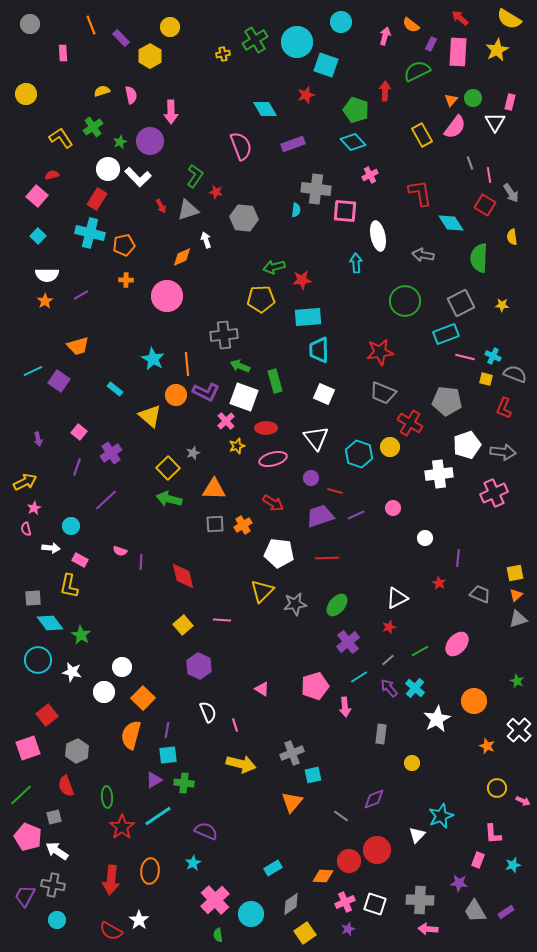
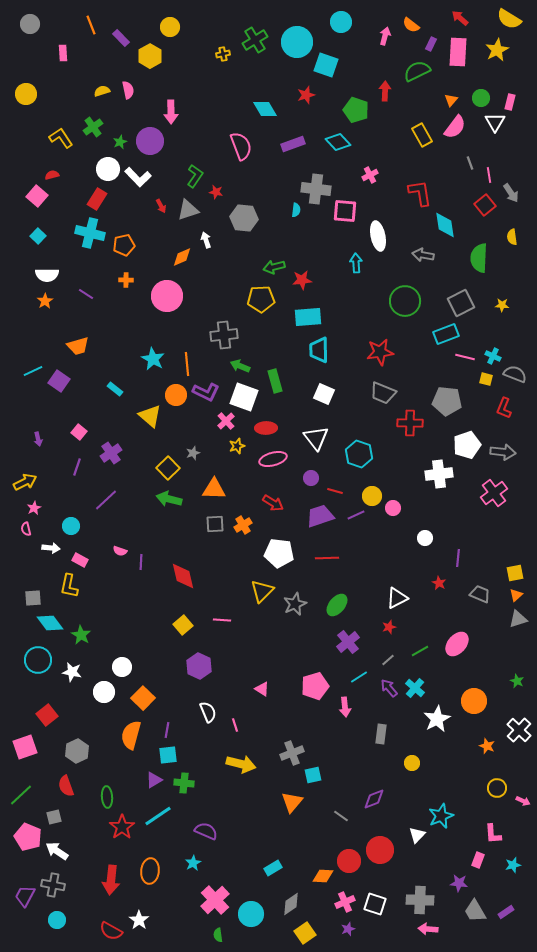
pink semicircle at (131, 95): moved 3 px left, 5 px up
green circle at (473, 98): moved 8 px right
cyan diamond at (353, 142): moved 15 px left
red square at (485, 205): rotated 20 degrees clockwise
cyan diamond at (451, 223): moved 6 px left, 2 px down; rotated 24 degrees clockwise
purple line at (81, 295): moved 5 px right, 1 px up; rotated 63 degrees clockwise
red cross at (410, 423): rotated 30 degrees counterclockwise
yellow circle at (390, 447): moved 18 px left, 49 px down
pink cross at (494, 493): rotated 12 degrees counterclockwise
gray star at (295, 604): rotated 15 degrees counterclockwise
pink square at (28, 748): moved 3 px left, 1 px up
red circle at (377, 850): moved 3 px right
